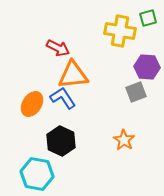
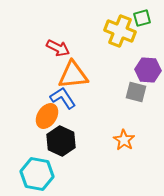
green square: moved 6 px left
yellow cross: rotated 12 degrees clockwise
purple hexagon: moved 1 px right, 3 px down
gray square: rotated 35 degrees clockwise
orange ellipse: moved 15 px right, 12 px down
